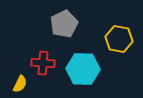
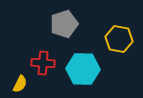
gray pentagon: rotated 8 degrees clockwise
